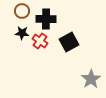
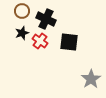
black cross: rotated 24 degrees clockwise
black star: rotated 24 degrees counterclockwise
black square: rotated 36 degrees clockwise
